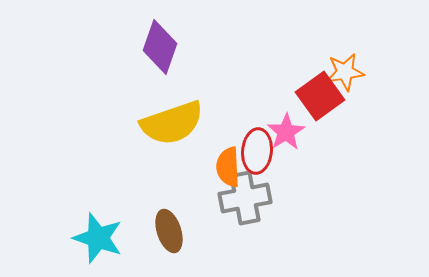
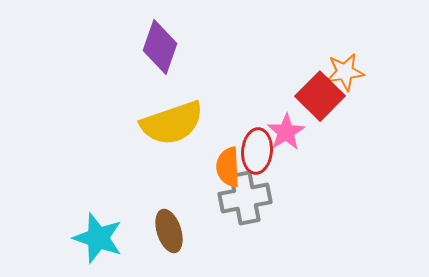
red square: rotated 9 degrees counterclockwise
